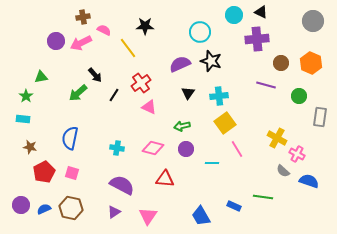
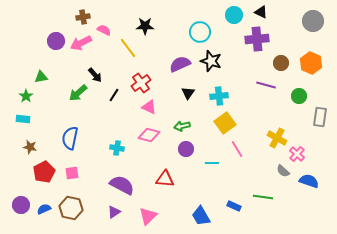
pink diamond at (153, 148): moved 4 px left, 13 px up
pink cross at (297, 154): rotated 14 degrees clockwise
pink square at (72, 173): rotated 24 degrees counterclockwise
pink triangle at (148, 216): rotated 12 degrees clockwise
